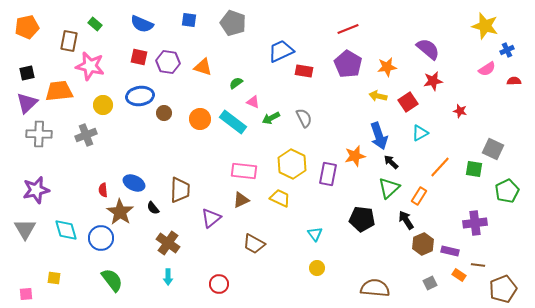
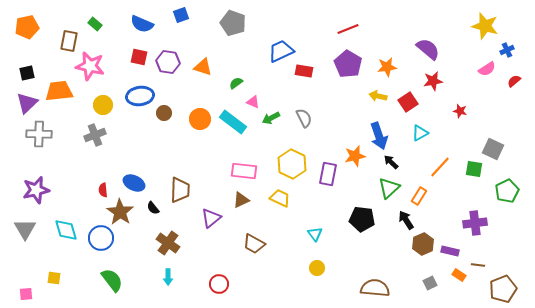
blue square at (189, 20): moved 8 px left, 5 px up; rotated 28 degrees counterclockwise
red semicircle at (514, 81): rotated 40 degrees counterclockwise
gray cross at (86, 135): moved 9 px right
